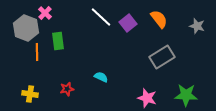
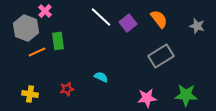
pink cross: moved 2 px up
orange line: rotated 66 degrees clockwise
gray rectangle: moved 1 px left, 1 px up
pink star: rotated 24 degrees counterclockwise
